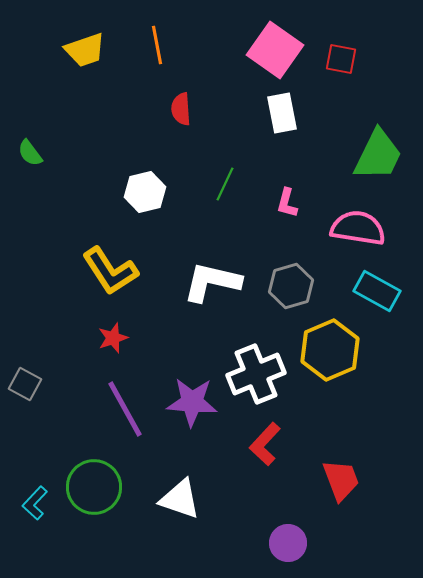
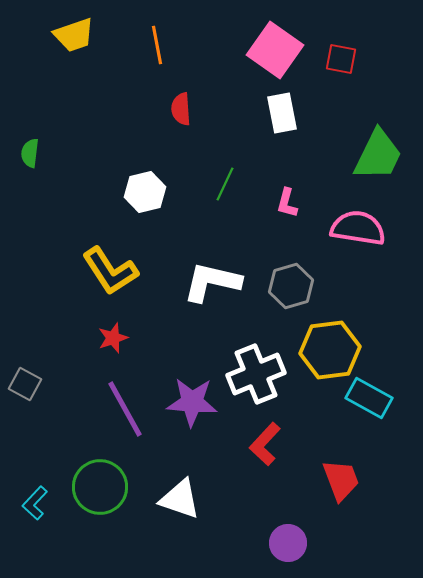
yellow trapezoid: moved 11 px left, 15 px up
green semicircle: rotated 44 degrees clockwise
cyan rectangle: moved 8 px left, 107 px down
yellow hexagon: rotated 16 degrees clockwise
green circle: moved 6 px right
